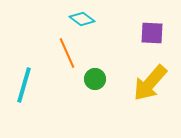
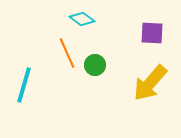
green circle: moved 14 px up
